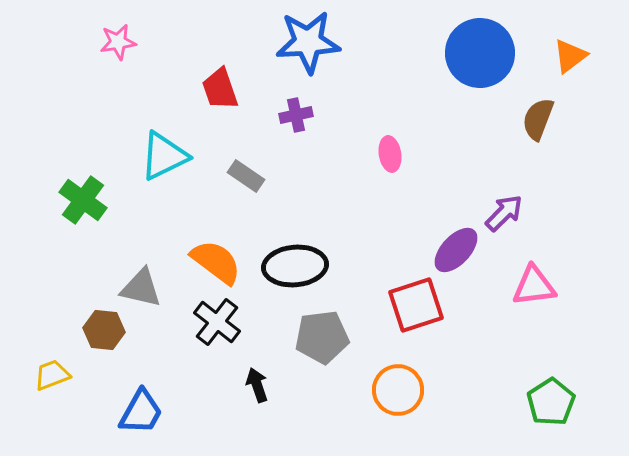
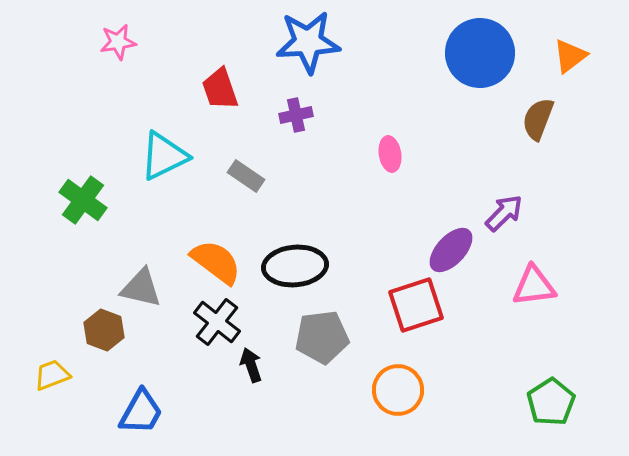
purple ellipse: moved 5 px left
brown hexagon: rotated 15 degrees clockwise
black arrow: moved 6 px left, 20 px up
